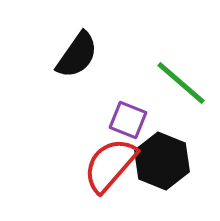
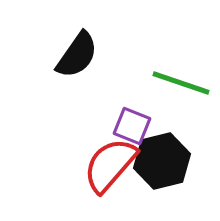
green line: rotated 22 degrees counterclockwise
purple square: moved 4 px right, 6 px down
black hexagon: rotated 24 degrees clockwise
